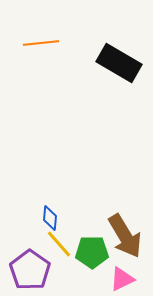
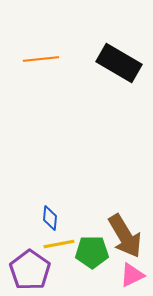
orange line: moved 16 px down
yellow line: rotated 60 degrees counterclockwise
pink triangle: moved 10 px right, 4 px up
